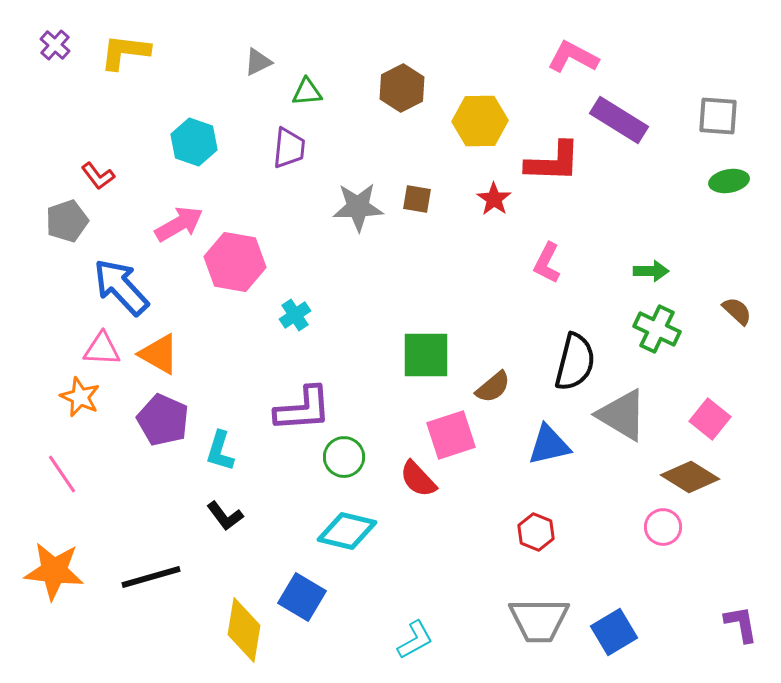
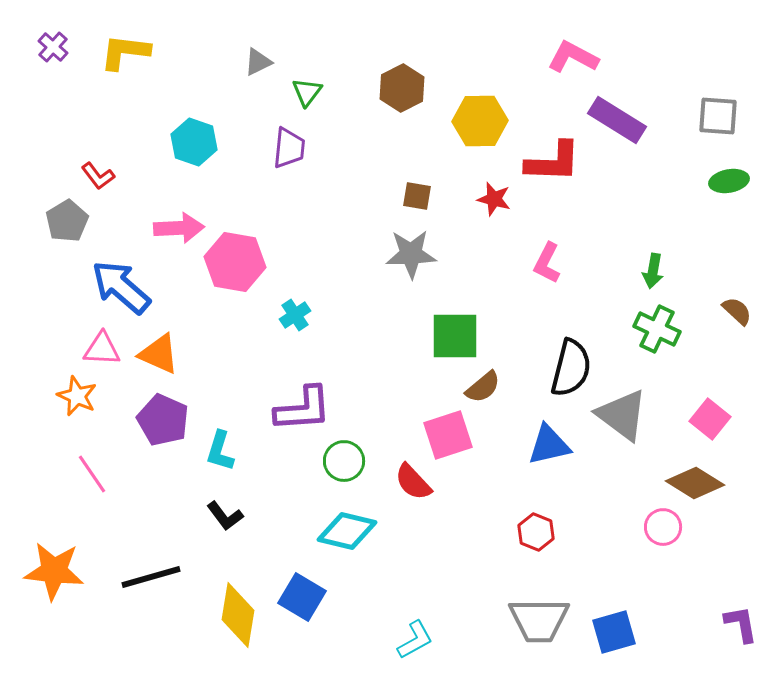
purple cross at (55, 45): moved 2 px left, 2 px down
green triangle at (307, 92): rotated 48 degrees counterclockwise
purple rectangle at (619, 120): moved 2 px left
brown square at (417, 199): moved 3 px up
red star at (494, 199): rotated 20 degrees counterclockwise
gray star at (358, 207): moved 53 px right, 47 px down
gray pentagon at (67, 221): rotated 12 degrees counterclockwise
pink arrow at (179, 224): moved 4 px down; rotated 27 degrees clockwise
green arrow at (651, 271): moved 2 px right; rotated 100 degrees clockwise
blue arrow at (121, 287): rotated 6 degrees counterclockwise
orange triangle at (159, 354): rotated 6 degrees counterclockwise
green square at (426, 355): moved 29 px right, 19 px up
black semicircle at (575, 362): moved 4 px left, 6 px down
brown semicircle at (493, 387): moved 10 px left
orange star at (80, 397): moved 3 px left, 1 px up
gray triangle at (622, 415): rotated 6 degrees clockwise
pink square at (451, 435): moved 3 px left
green circle at (344, 457): moved 4 px down
pink line at (62, 474): moved 30 px right
brown diamond at (690, 477): moved 5 px right, 6 px down
red semicircle at (418, 479): moved 5 px left, 3 px down
yellow diamond at (244, 630): moved 6 px left, 15 px up
blue square at (614, 632): rotated 15 degrees clockwise
